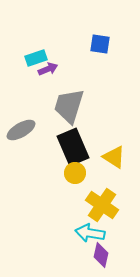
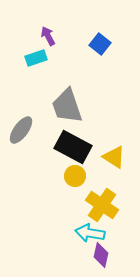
blue square: rotated 30 degrees clockwise
purple arrow: moved 33 px up; rotated 96 degrees counterclockwise
gray trapezoid: moved 2 px left; rotated 36 degrees counterclockwise
gray ellipse: rotated 24 degrees counterclockwise
black rectangle: rotated 39 degrees counterclockwise
yellow circle: moved 3 px down
